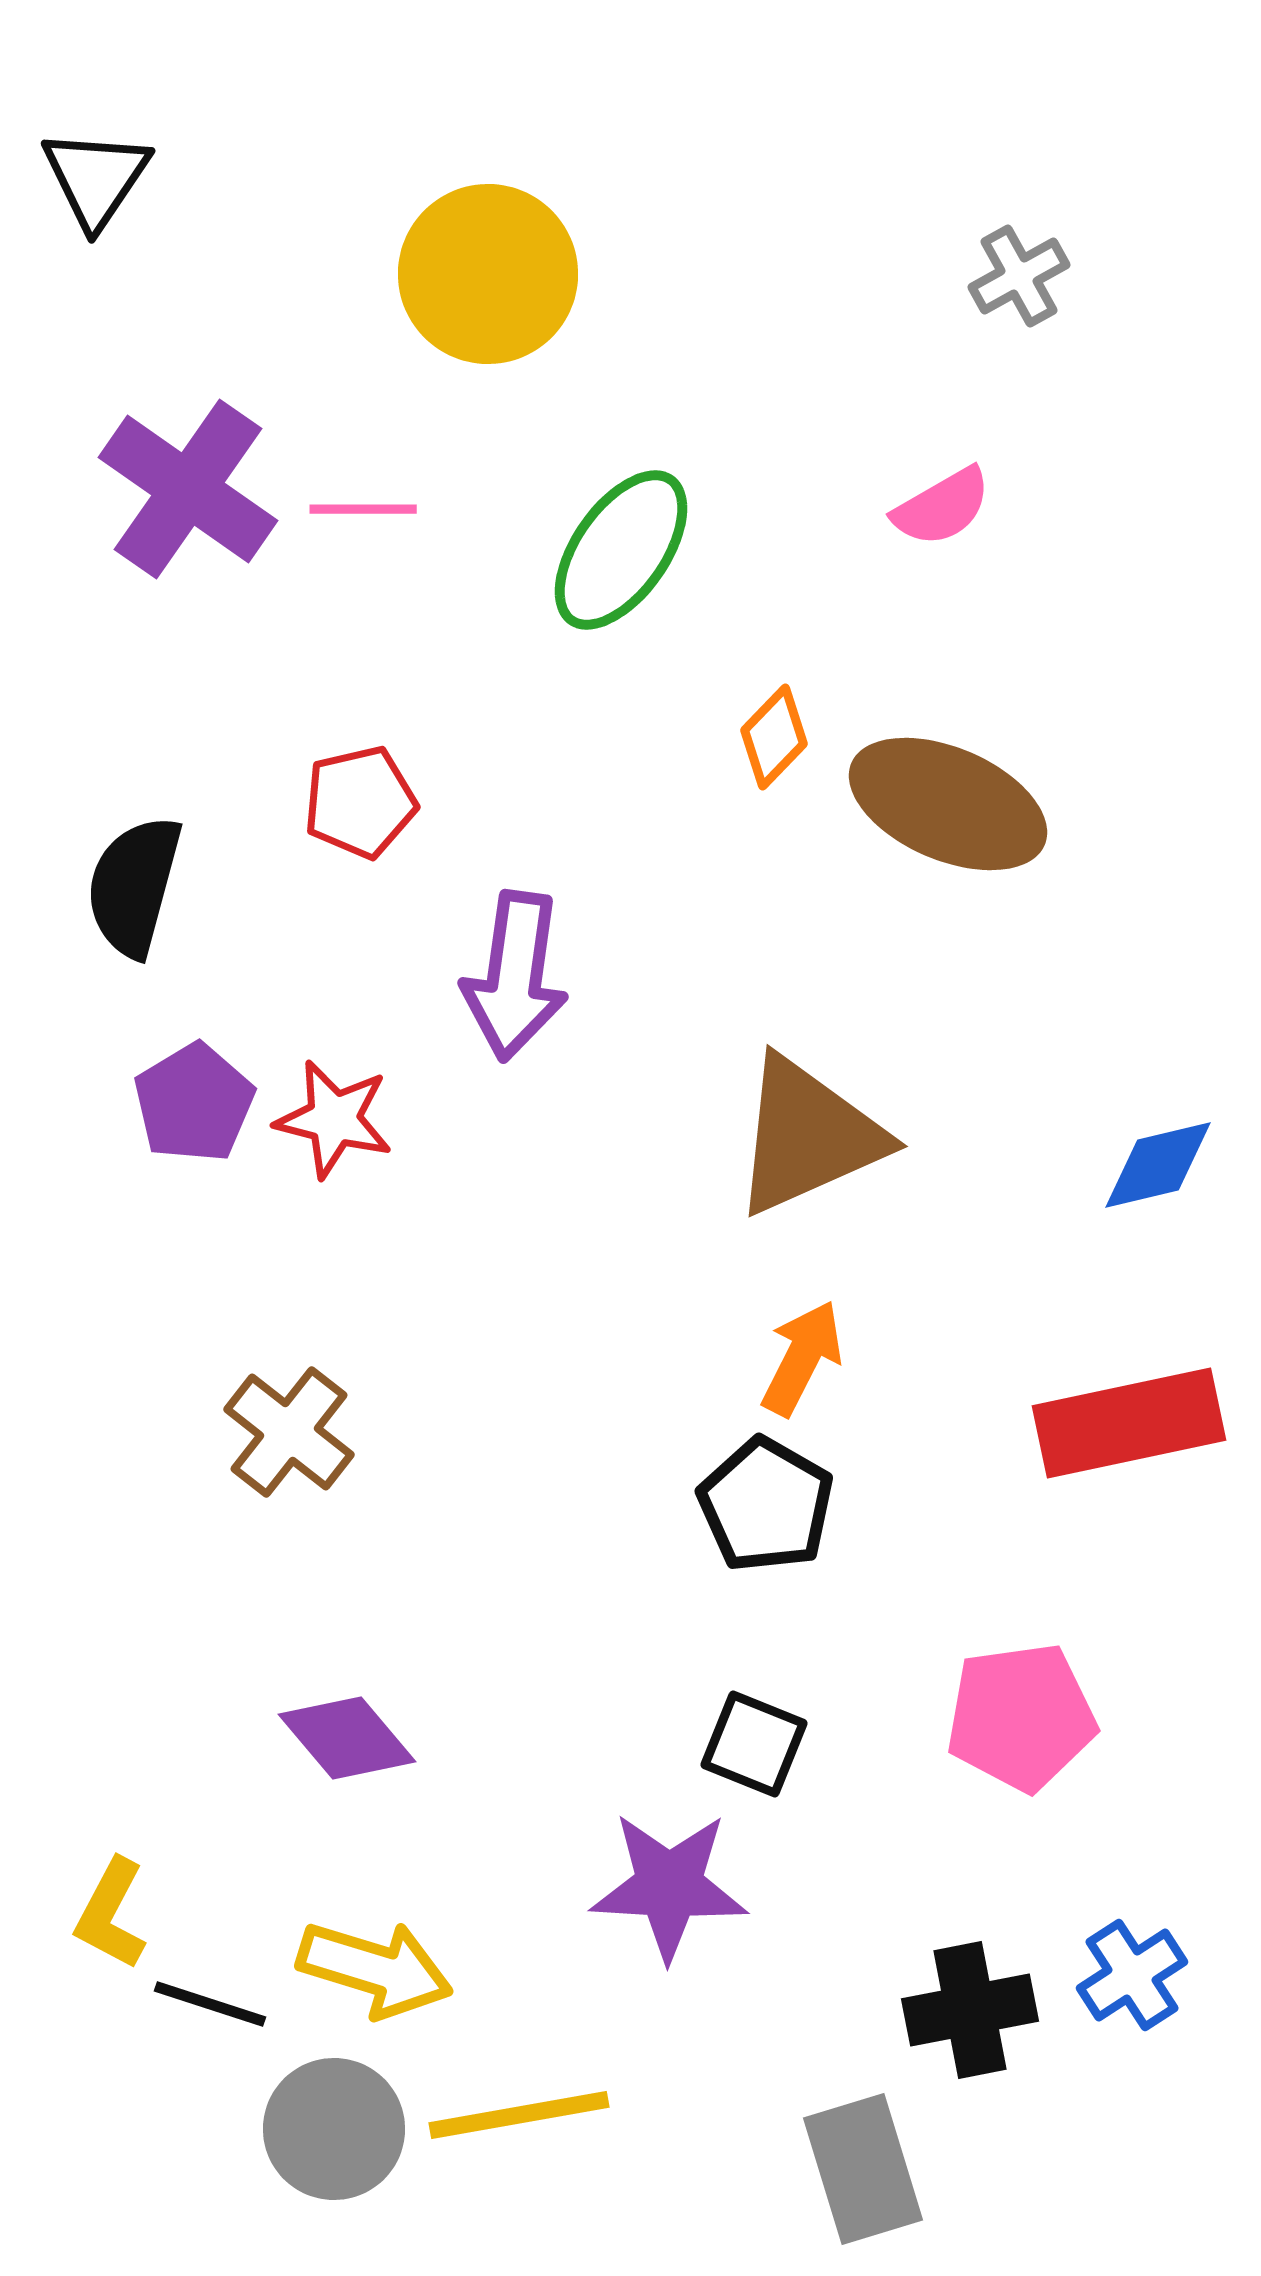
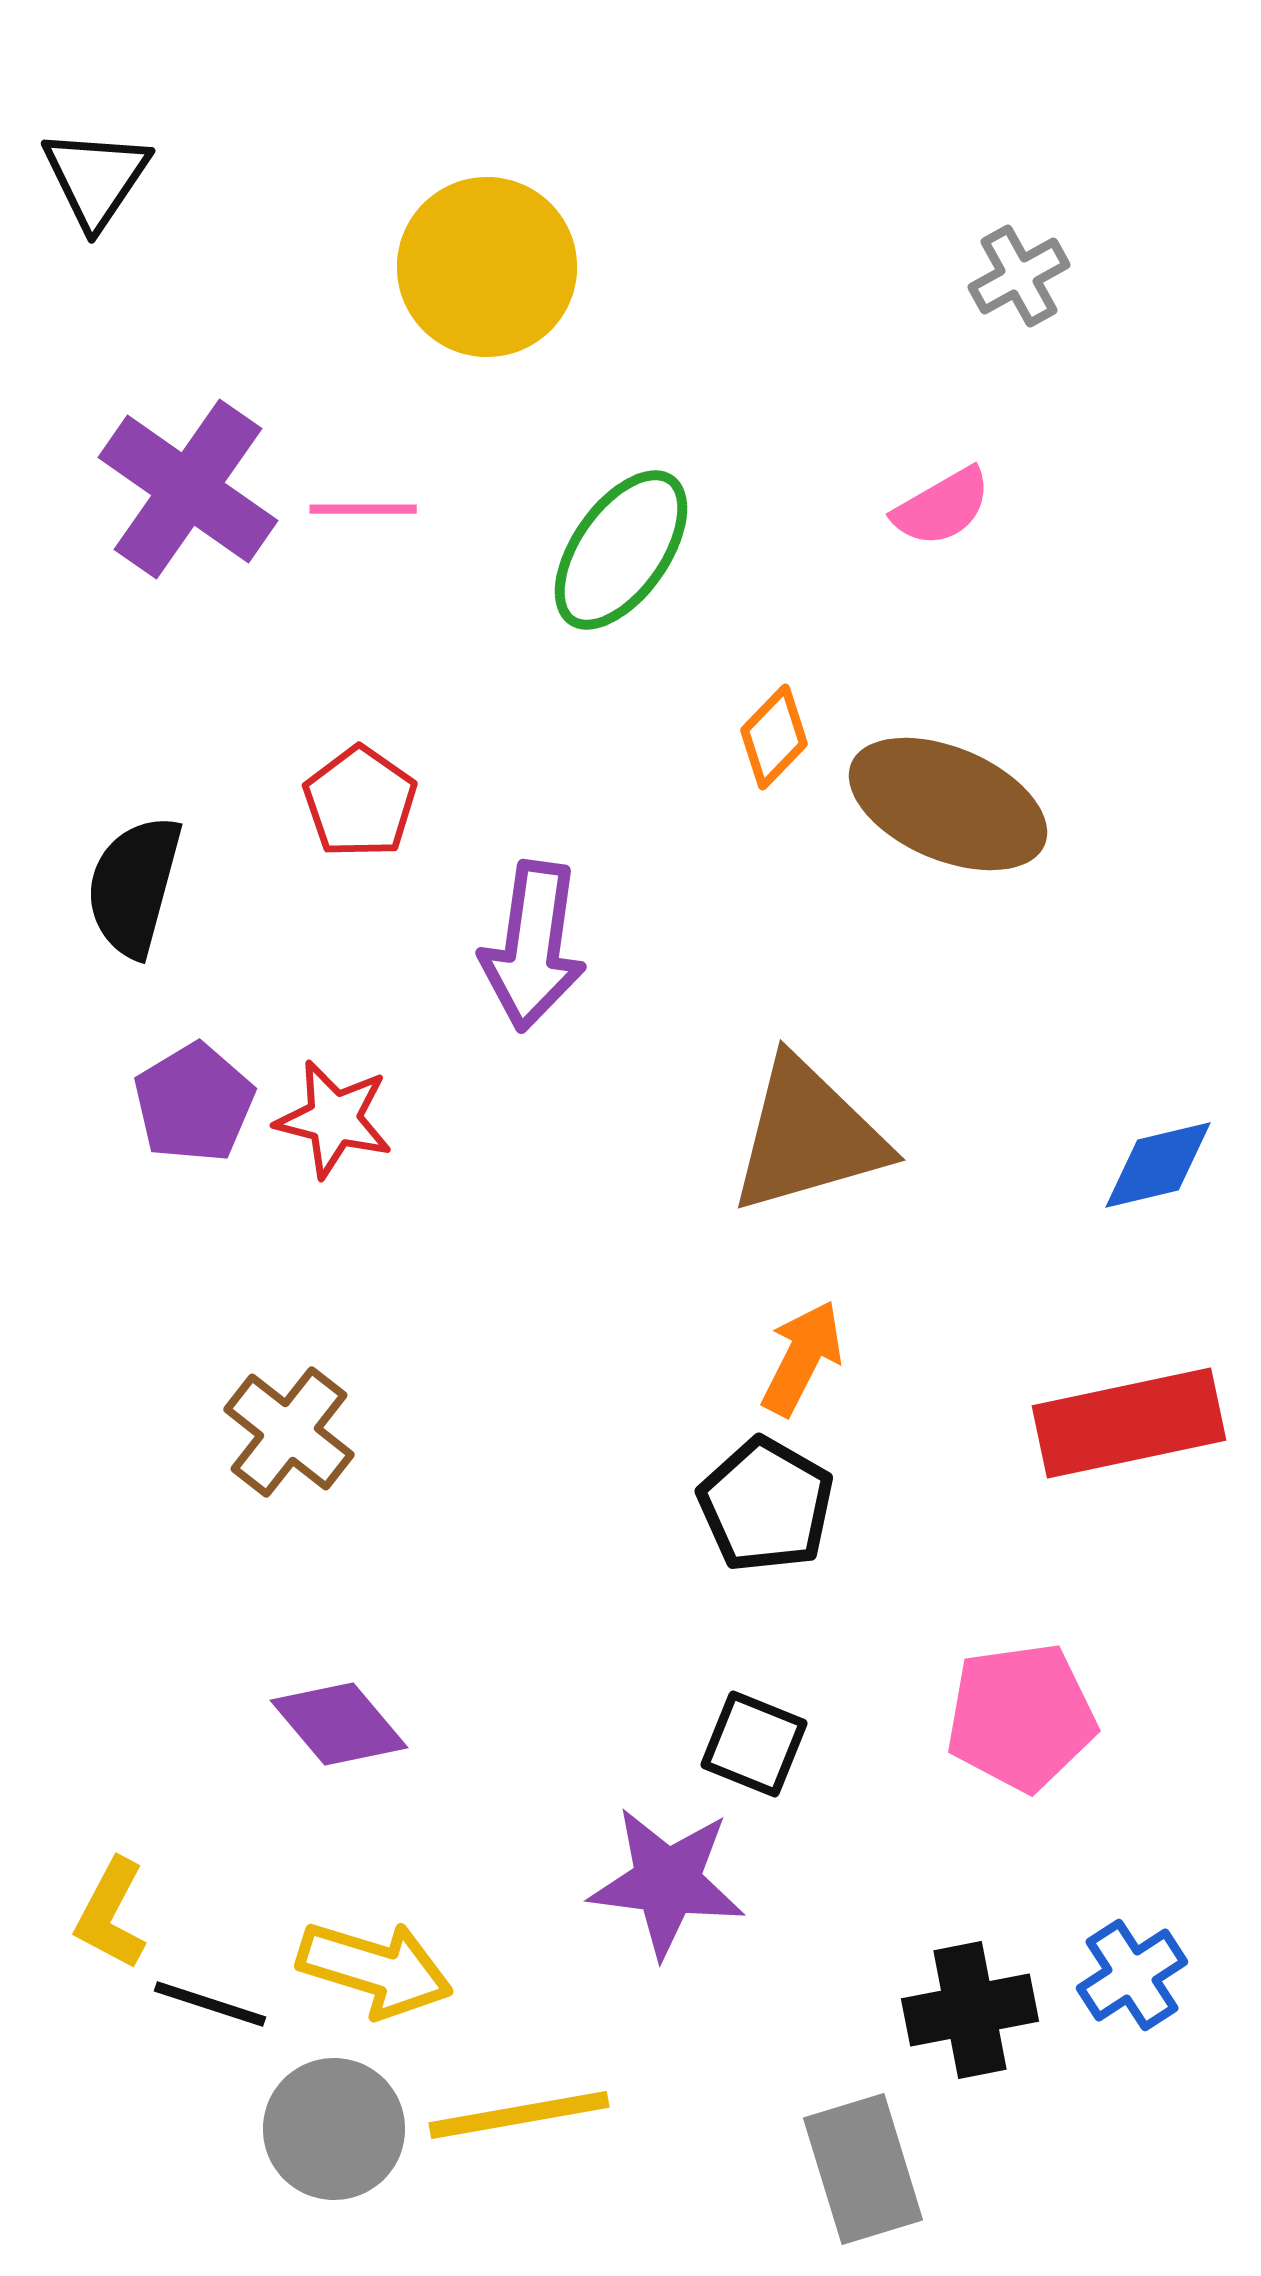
yellow circle: moved 1 px left, 7 px up
red pentagon: rotated 24 degrees counterclockwise
purple arrow: moved 18 px right, 30 px up
brown triangle: rotated 8 degrees clockwise
purple diamond: moved 8 px left, 14 px up
purple star: moved 2 px left, 4 px up; rotated 4 degrees clockwise
